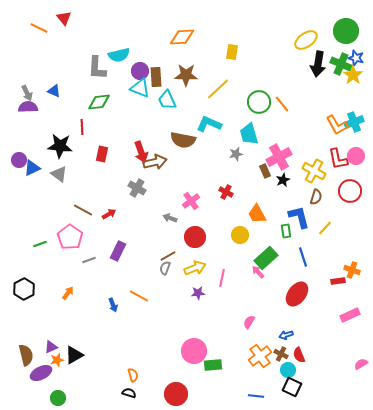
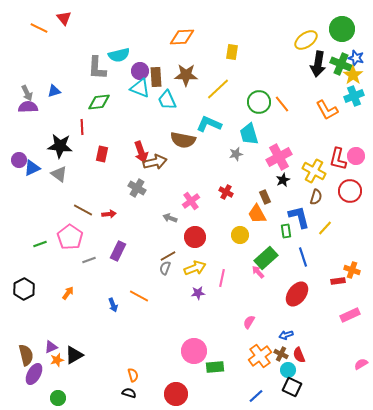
green circle at (346, 31): moved 4 px left, 2 px up
blue triangle at (54, 91): rotated 40 degrees counterclockwise
cyan cross at (354, 122): moved 26 px up
orange L-shape at (337, 125): moved 10 px left, 15 px up
red L-shape at (338, 159): rotated 25 degrees clockwise
brown rectangle at (265, 171): moved 26 px down
red arrow at (109, 214): rotated 24 degrees clockwise
green rectangle at (213, 365): moved 2 px right, 2 px down
purple ellipse at (41, 373): moved 7 px left, 1 px down; rotated 35 degrees counterclockwise
blue line at (256, 396): rotated 49 degrees counterclockwise
